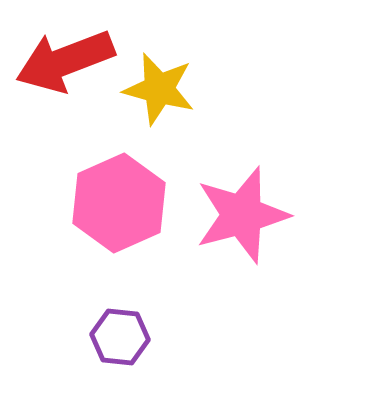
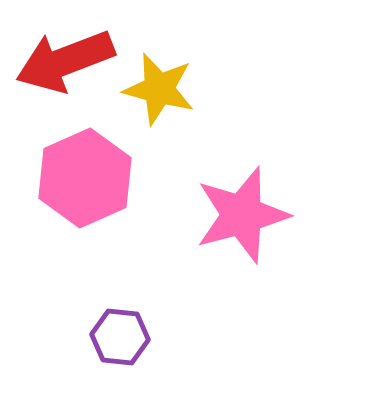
pink hexagon: moved 34 px left, 25 px up
